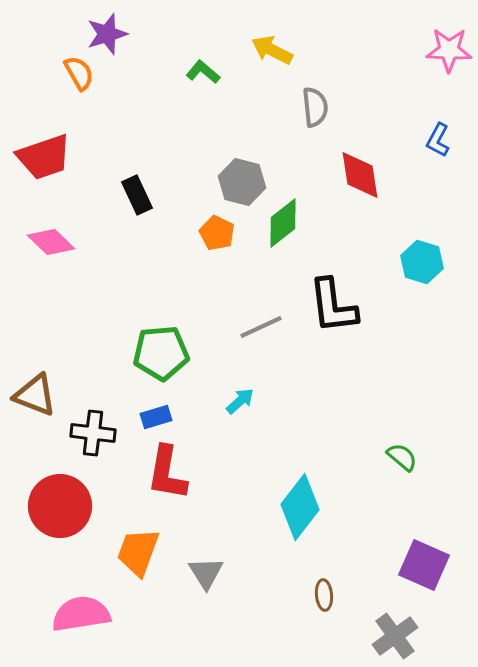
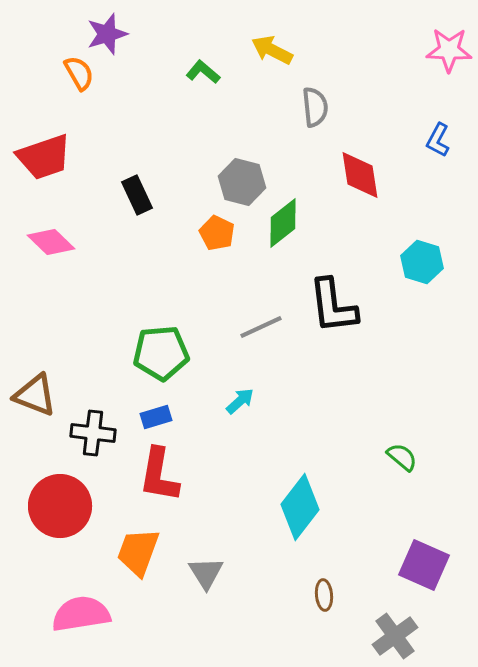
red L-shape: moved 8 px left, 2 px down
